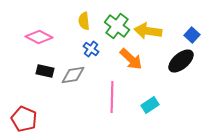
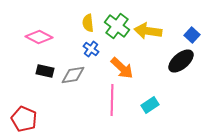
yellow semicircle: moved 4 px right, 2 px down
orange arrow: moved 9 px left, 9 px down
pink line: moved 3 px down
